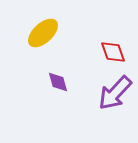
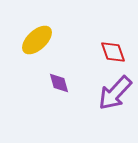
yellow ellipse: moved 6 px left, 7 px down
purple diamond: moved 1 px right, 1 px down
